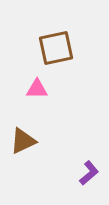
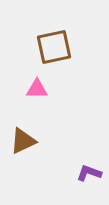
brown square: moved 2 px left, 1 px up
purple L-shape: rotated 120 degrees counterclockwise
